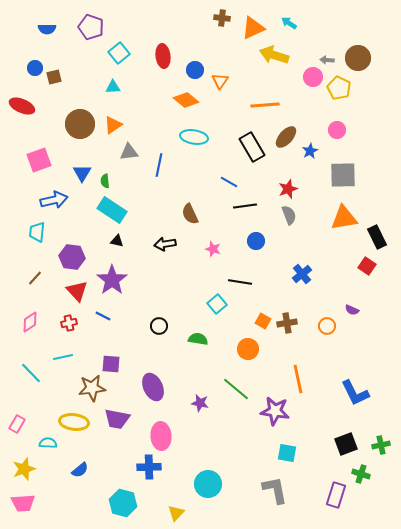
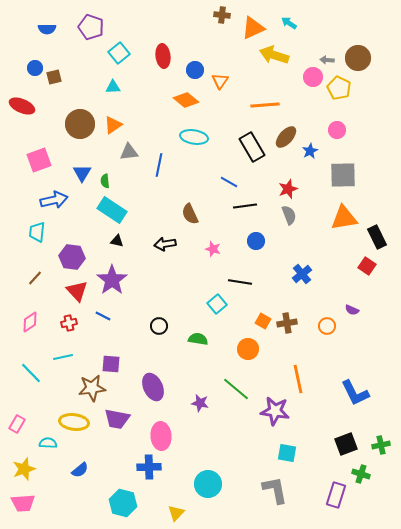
brown cross at (222, 18): moved 3 px up
